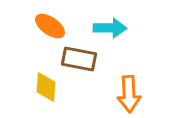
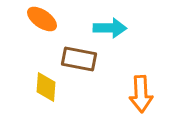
orange ellipse: moved 8 px left, 7 px up
orange arrow: moved 12 px right
